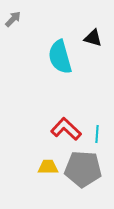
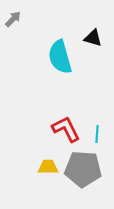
red L-shape: rotated 20 degrees clockwise
